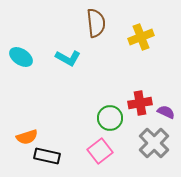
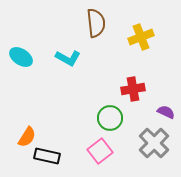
red cross: moved 7 px left, 14 px up
orange semicircle: rotated 40 degrees counterclockwise
